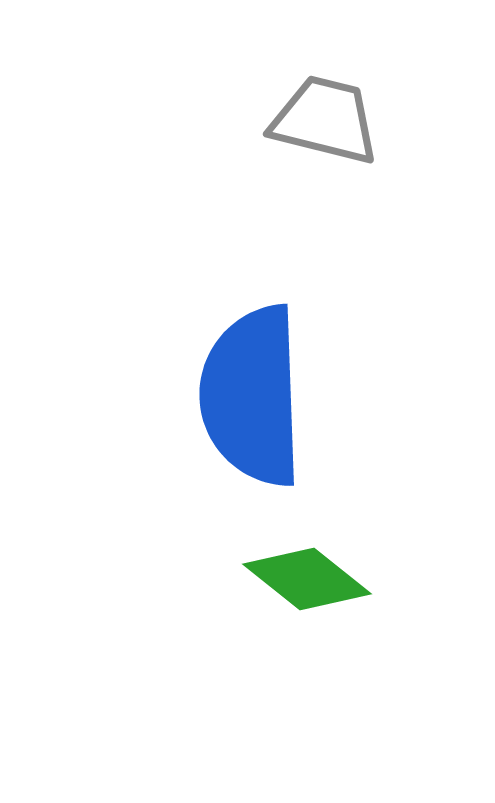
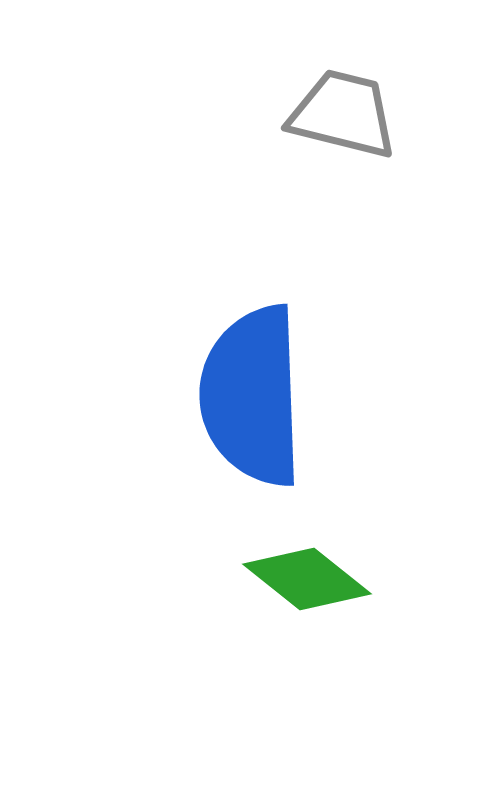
gray trapezoid: moved 18 px right, 6 px up
